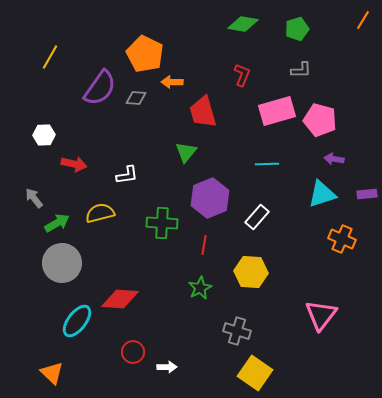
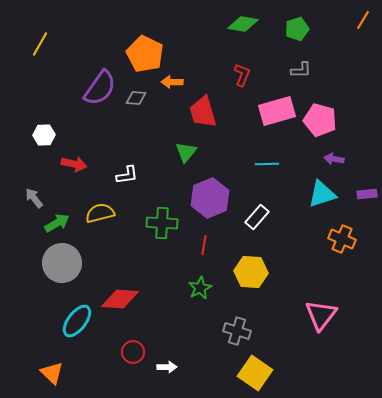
yellow line: moved 10 px left, 13 px up
